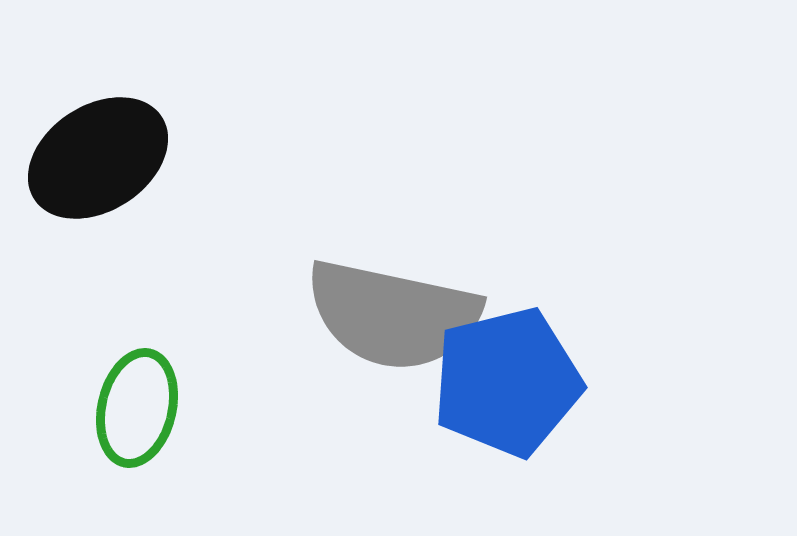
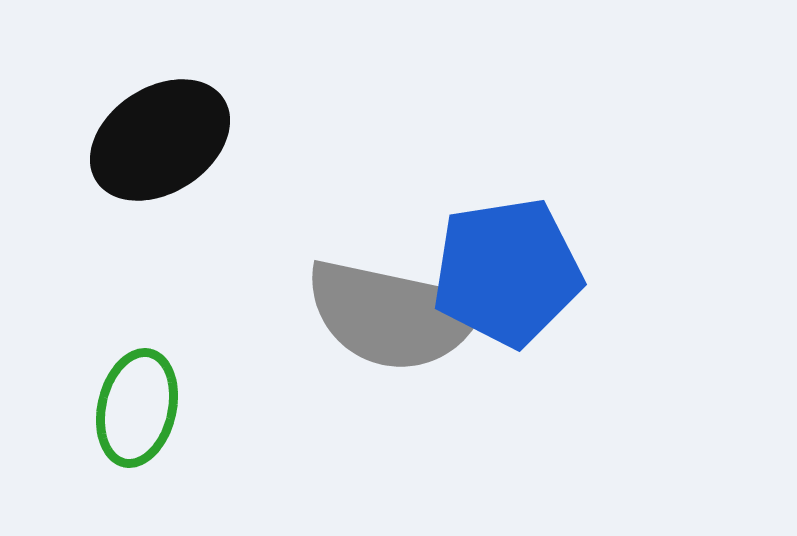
black ellipse: moved 62 px right, 18 px up
blue pentagon: moved 110 px up; rotated 5 degrees clockwise
